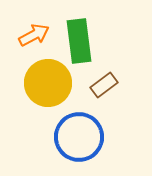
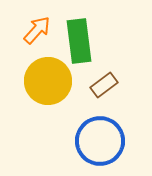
orange arrow: moved 3 px right, 5 px up; rotated 20 degrees counterclockwise
yellow circle: moved 2 px up
blue circle: moved 21 px right, 4 px down
